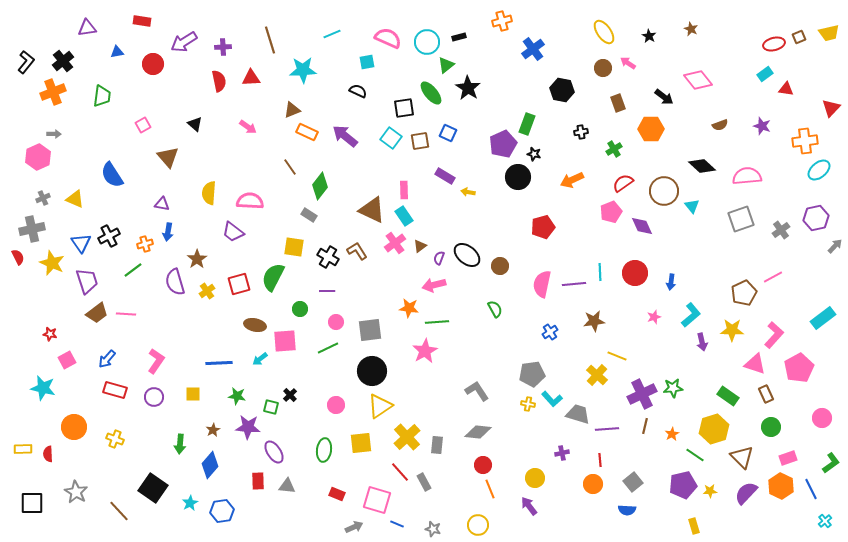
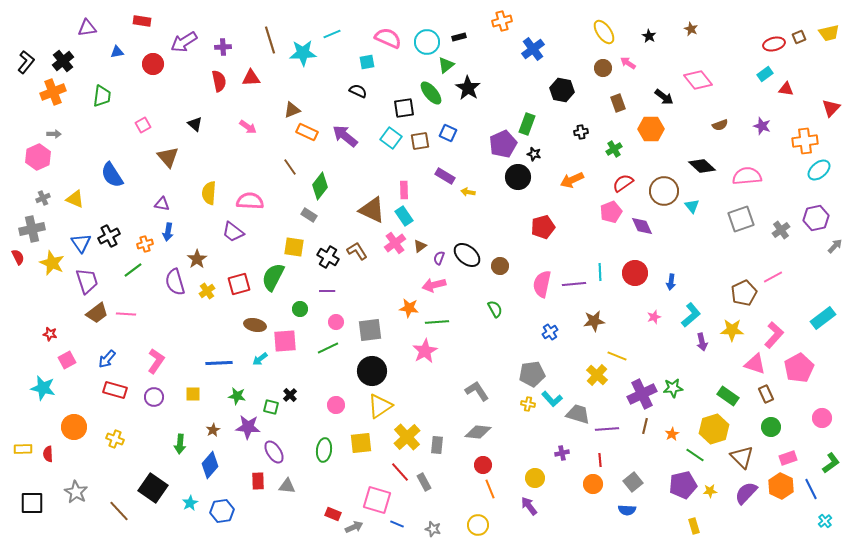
cyan star at (303, 70): moved 17 px up
red rectangle at (337, 494): moved 4 px left, 20 px down
